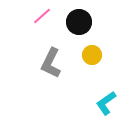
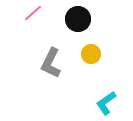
pink line: moved 9 px left, 3 px up
black circle: moved 1 px left, 3 px up
yellow circle: moved 1 px left, 1 px up
